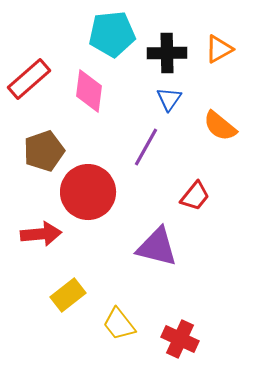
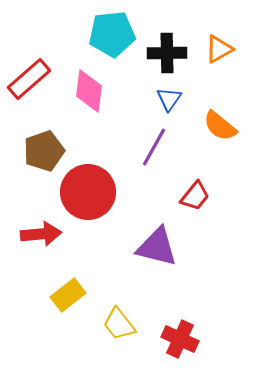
purple line: moved 8 px right
